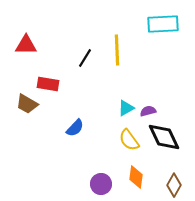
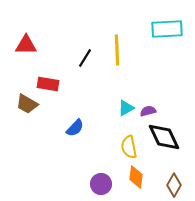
cyan rectangle: moved 4 px right, 5 px down
yellow semicircle: moved 7 px down; rotated 25 degrees clockwise
